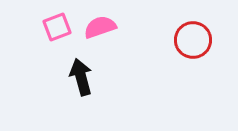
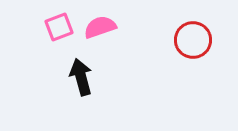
pink square: moved 2 px right
